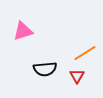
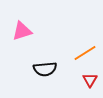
pink triangle: moved 1 px left
red triangle: moved 13 px right, 4 px down
